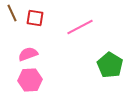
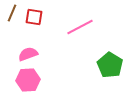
brown line: rotated 48 degrees clockwise
red square: moved 1 px left, 1 px up
pink hexagon: moved 2 px left
